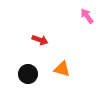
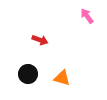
orange triangle: moved 9 px down
